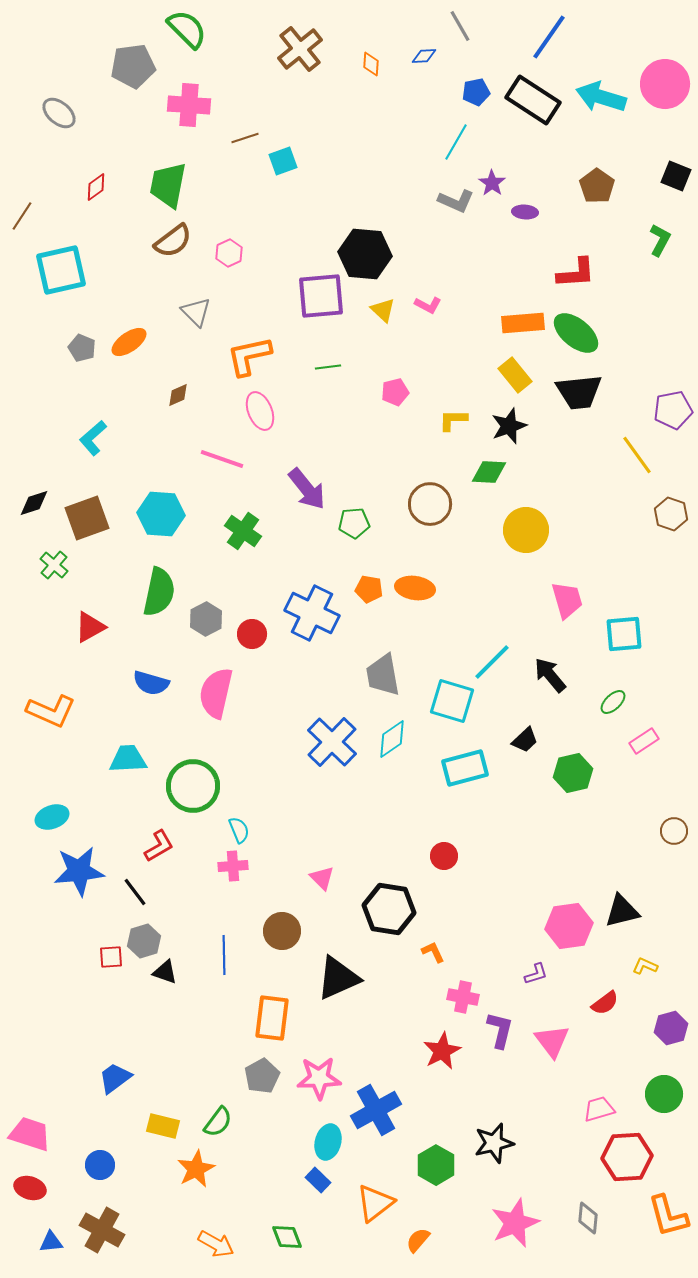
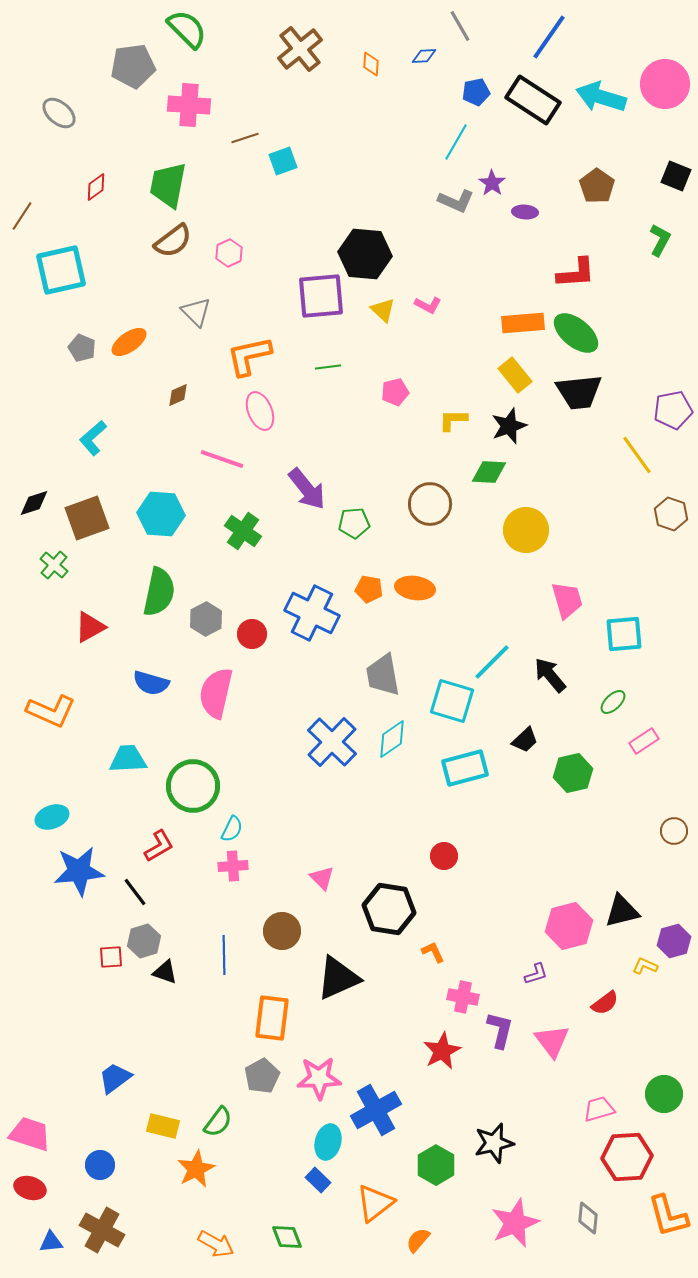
cyan semicircle at (239, 830): moved 7 px left, 1 px up; rotated 48 degrees clockwise
pink hexagon at (569, 926): rotated 6 degrees counterclockwise
purple hexagon at (671, 1028): moved 3 px right, 87 px up
